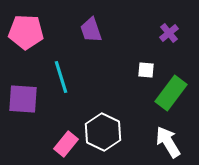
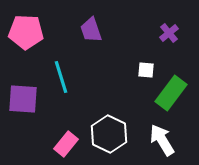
white hexagon: moved 6 px right, 2 px down
white arrow: moved 6 px left, 2 px up
